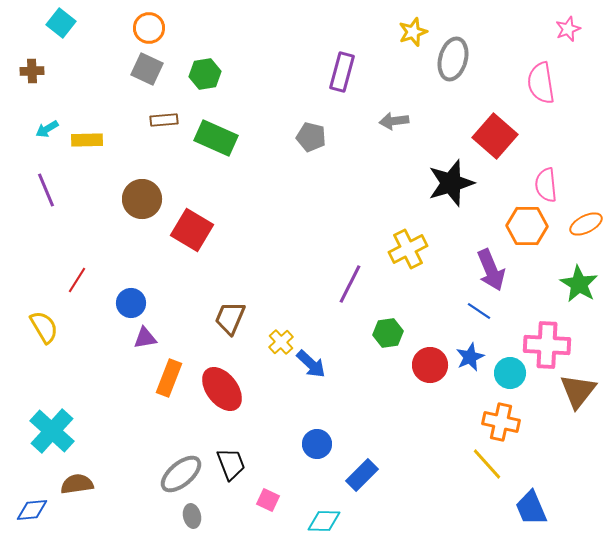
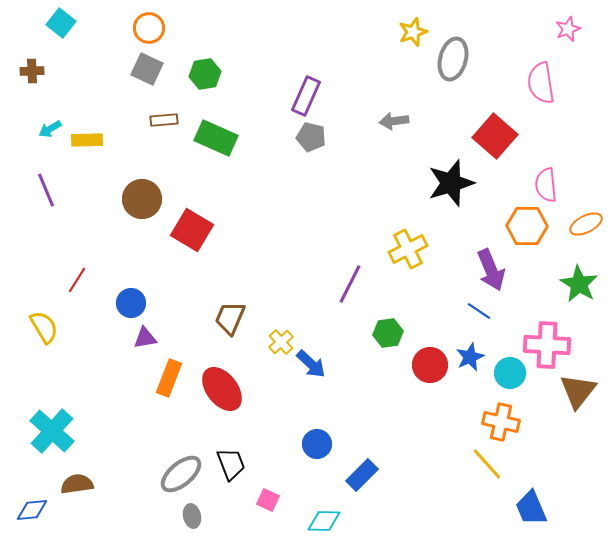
purple rectangle at (342, 72): moved 36 px left, 24 px down; rotated 9 degrees clockwise
cyan arrow at (47, 129): moved 3 px right
